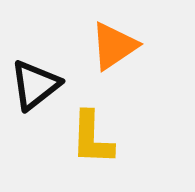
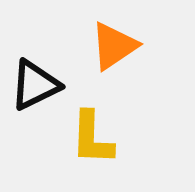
black triangle: rotated 12 degrees clockwise
